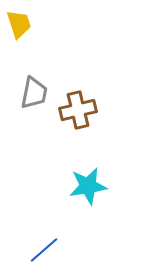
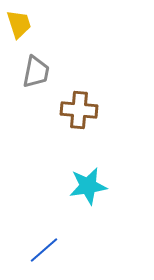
gray trapezoid: moved 2 px right, 21 px up
brown cross: moved 1 px right; rotated 18 degrees clockwise
